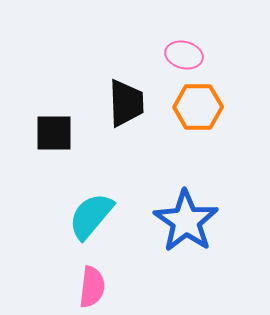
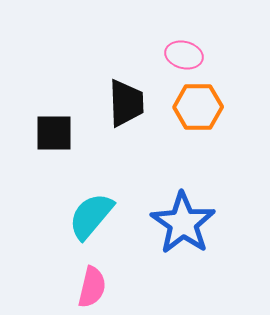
blue star: moved 3 px left, 2 px down
pink semicircle: rotated 6 degrees clockwise
